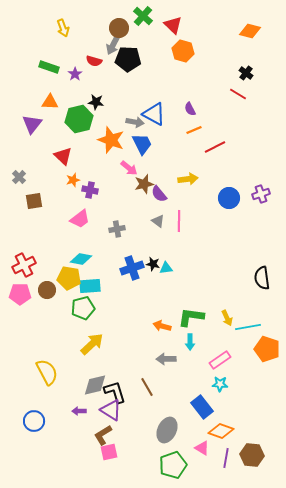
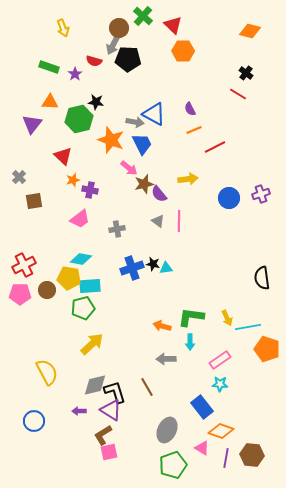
orange hexagon at (183, 51): rotated 15 degrees counterclockwise
